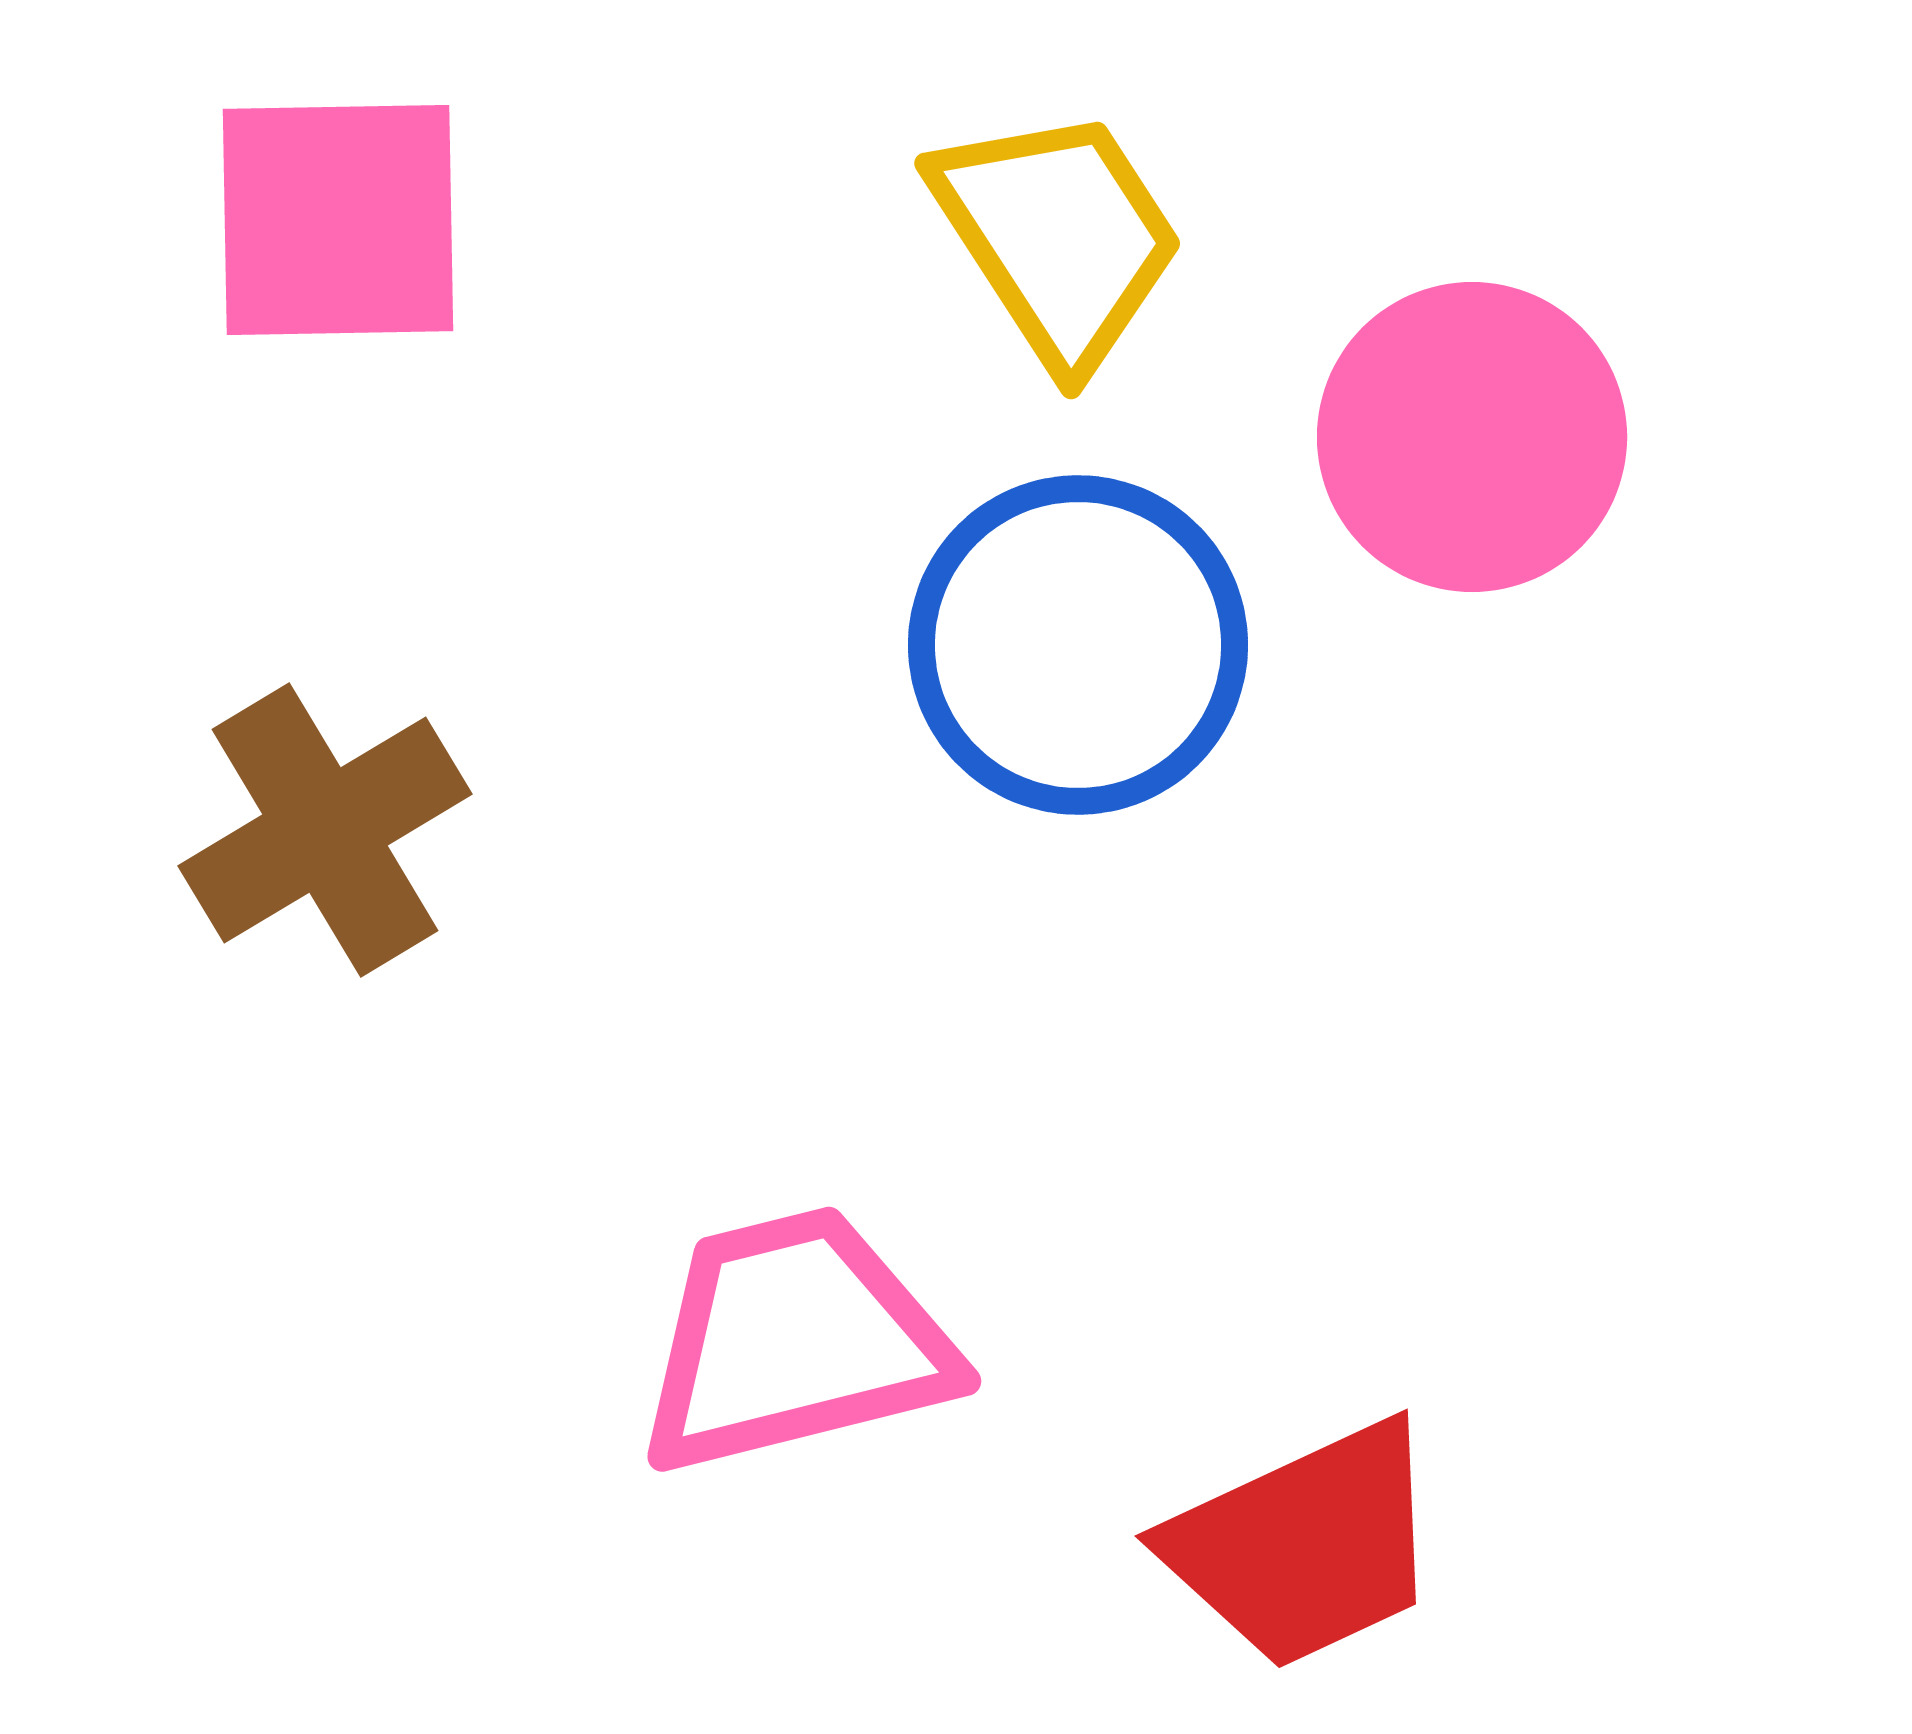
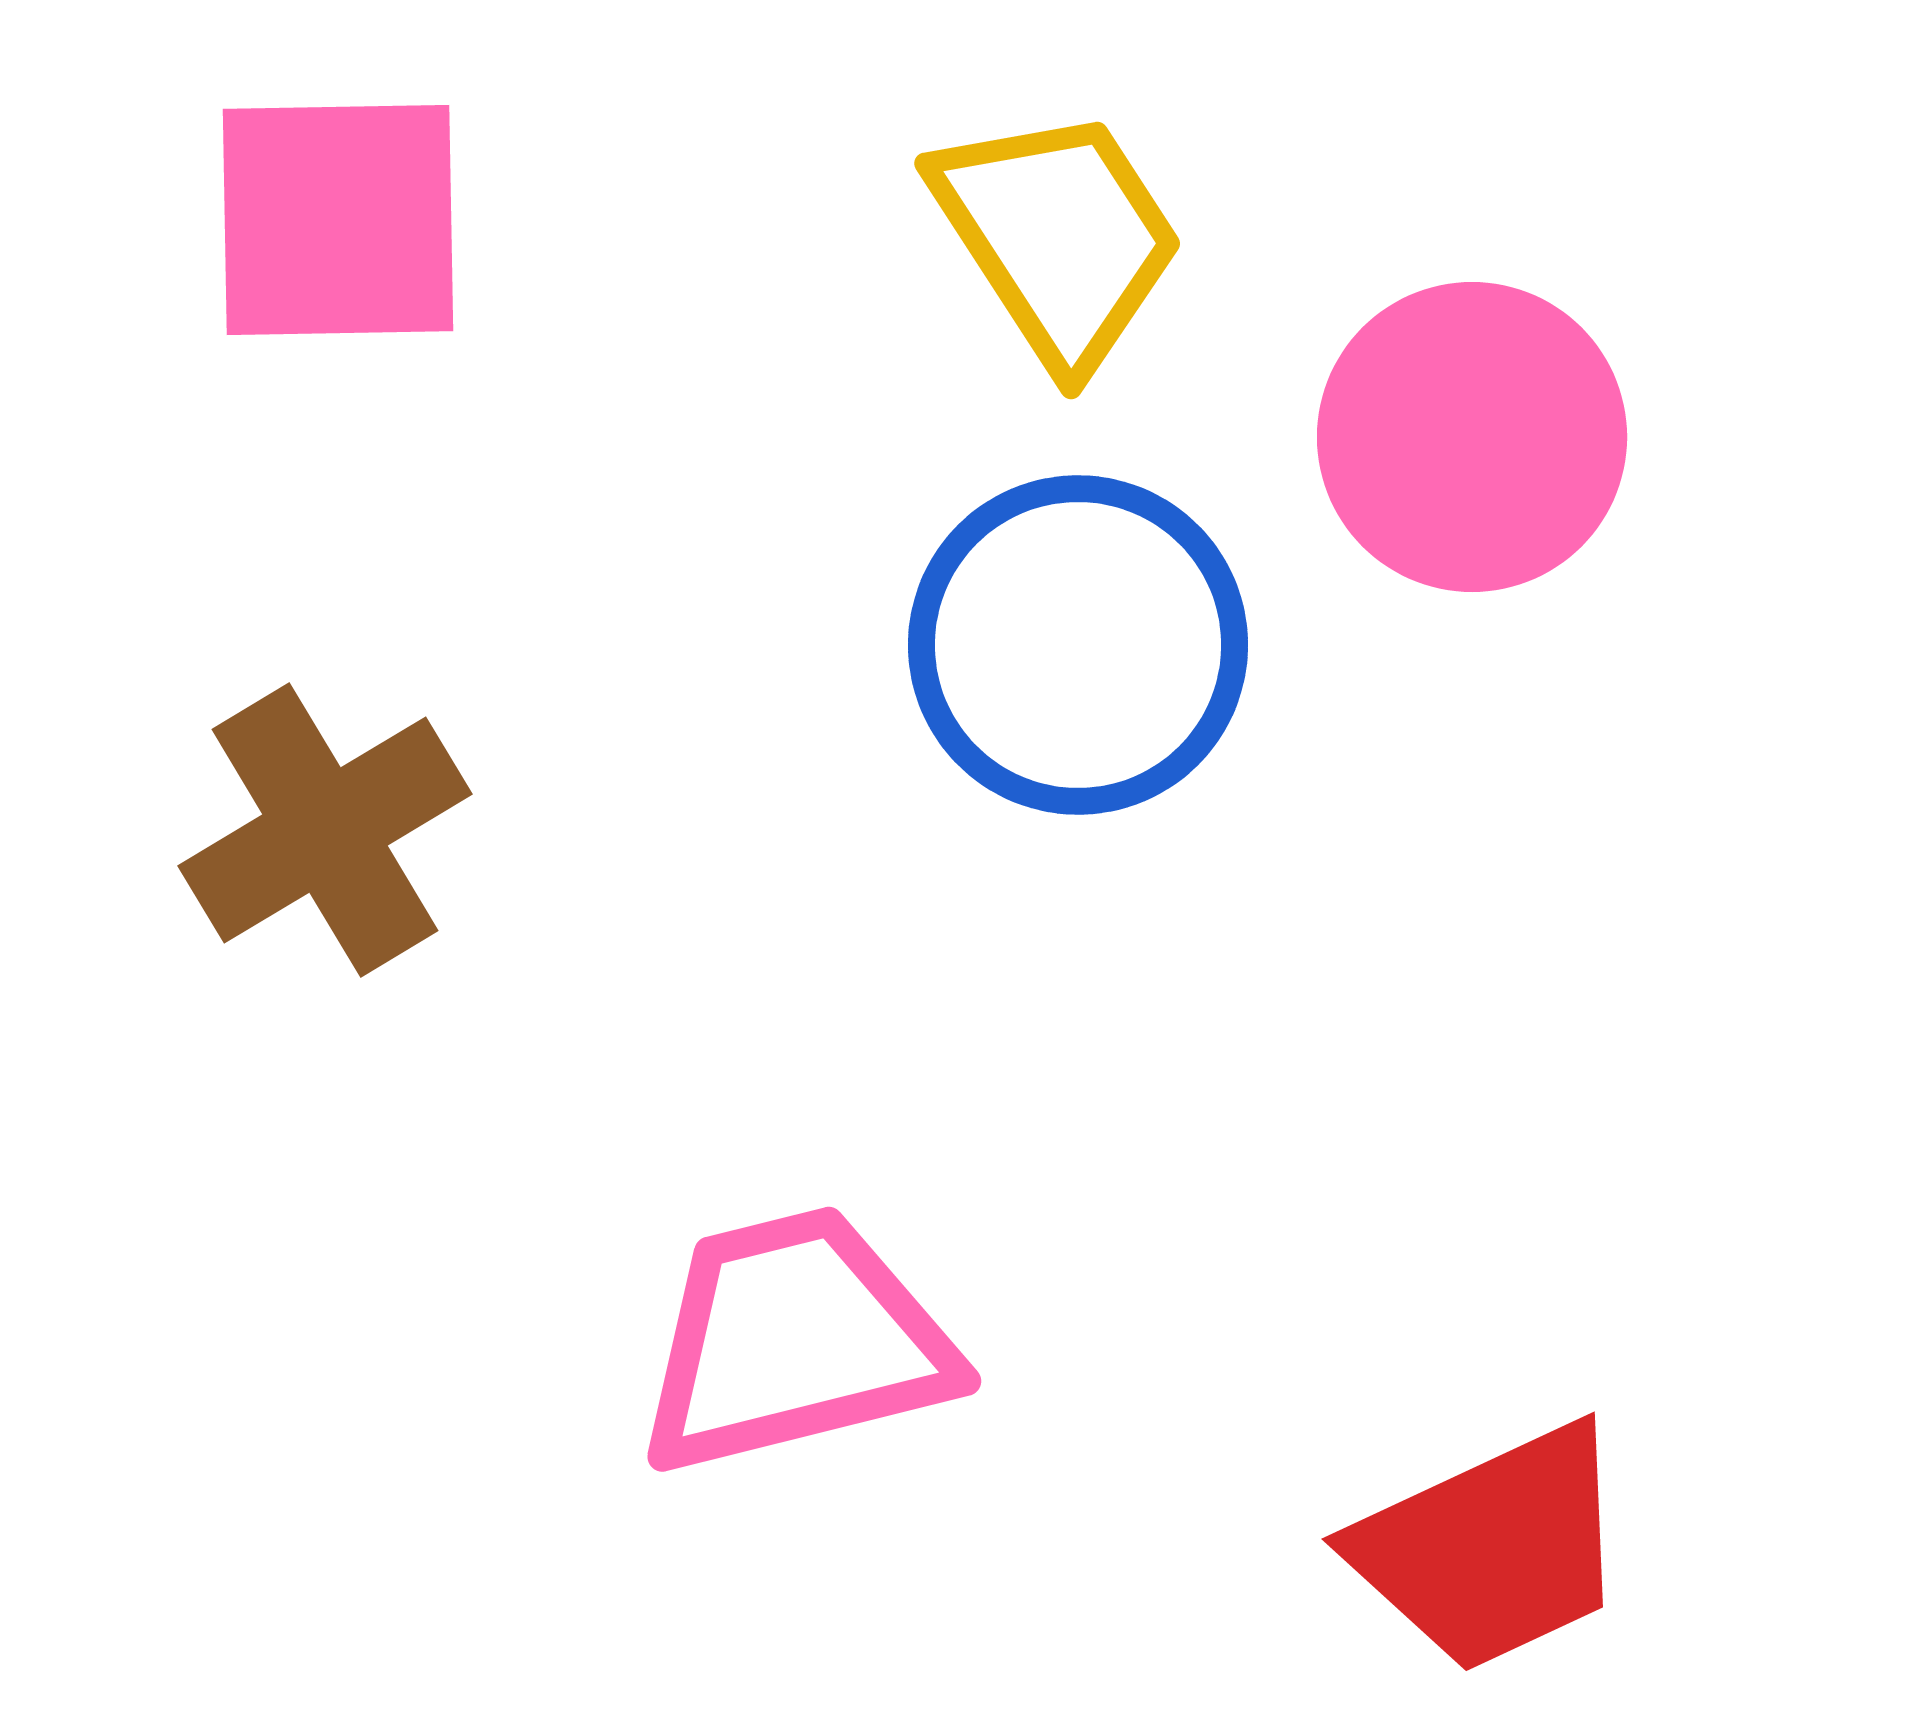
red trapezoid: moved 187 px right, 3 px down
